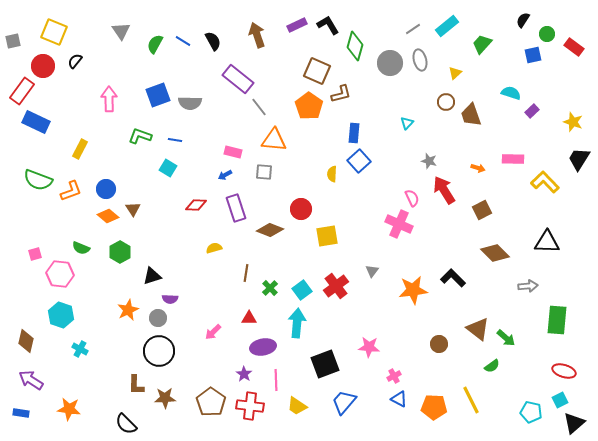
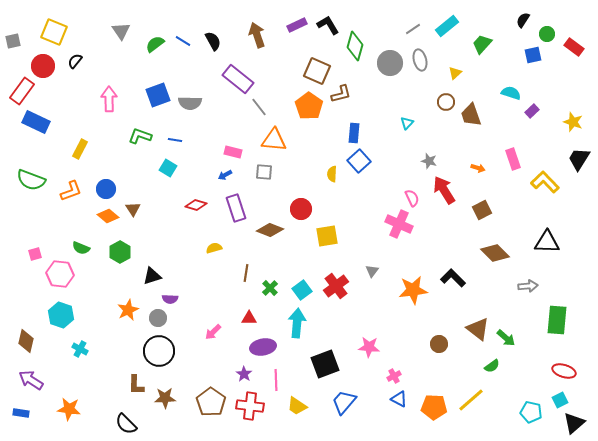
green semicircle at (155, 44): rotated 24 degrees clockwise
pink rectangle at (513, 159): rotated 70 degrees clockwise
green semicircle at (38, 180): moved 7 px left
red diamond at (196, 205): rotated 15 degrees clockwise
yellow line at (471, 400): rotated 76 degrees clockwise
